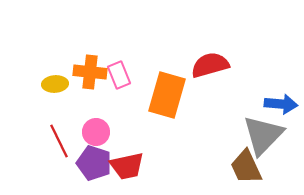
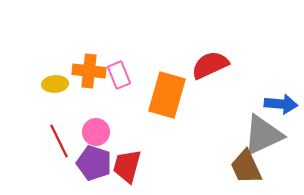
red semicircle: rotated 9 degrees counterclockwise
orange cross: moved 1 px left, 1 px up
gray triangle: rotated 21 degrees clockwise
red trapezoid: rotated 117 degrees clockwise
